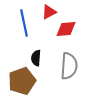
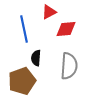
blue line: moved 6 px down
